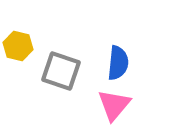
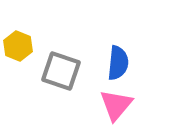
yellow hexagon: rotated 8 degrees clockwise
pink triangle: moved 2 px right
